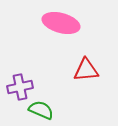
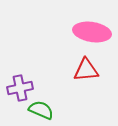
pink ellipse: moved 31 px right, 9 px down; rotated 6 degrees counterclockwise
purple cross: moved 1 px down
